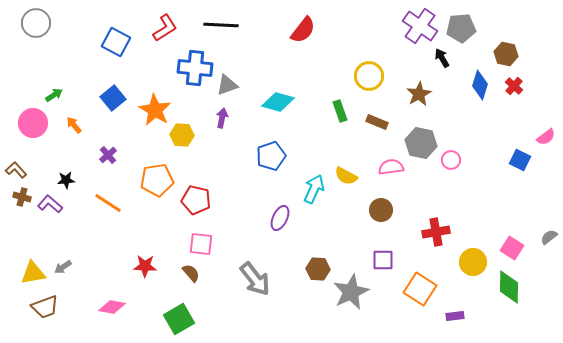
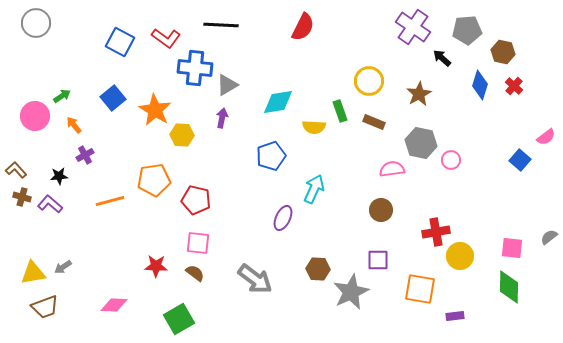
purple cross at (420, 26): moved 7 px left, 1 px down
red L-shape at (165, 28): moved 1 px right, 10 px down; rotated 68 degrees clockwise
gray pentagon at (461, 28): moved 6 px right, 2 px down
red semicircle at (303, 30): moved 3 px up; rotated 12 degrees counterclockwise
blue square at (116, 42): moved 4 px right
brown hexagon at (506, 54): moved 3 px left, 2 px up
black arrow at (442, 58): rotated 18 degrees counterclockwise
yellow circle at (369, 76): moved 5 px down
gray triangle at (227, 85): rotated 10 degrees counterclockwise
green arrow at (54, 95): moved 8 px right, 1 px down
cyan diamond at (278, 102): rotated 24 degrees counterclockwise
brown rectangle at (377, 122): moved 3 px left
pink circle at (33, 123): moved 2 px right, 7 px up
purple cross at (108, 155): moved 23 px left; rotated 12 degrees clockwise
blue square at (520, 160): rotated 15 degrees clockwise
pink semicircle at (391, 167): moved 1 px right, 2 px down
yellow semicircle at (346, 176): moved 32 px left, 49 px up; rotated 25 degrees counterclockwise
black star at (66, 180): moved 7 px left, 4 px up
orange pentagon at (157, 180): moved 3 px left
orange line at (108, 203): moved 2 px right, 2 px up; rotated 48 degrees counterclockwise
purple ellipse at (280, 218): moved 3 px right
pink square at (201, 244): moved 3 px left, 1 px up
pink square at (512, 248): rotated 25 degrees counterclockwise
purple square at (383, 260): moved 5 px left
yellow circle at (473, 262): moved 13 px left, 6 px up
red star at (145, 266): moved 11 px right
brown semicircle at (191, 273): moved 4 px right; rotated 12 degrees counterclockwise
gray arrow at (255, 279): rotated 15 degrees counterclockwise
orange square at (420, 289): rotated 24 degrees counterclockwise
pink diamond at (112, 307): moved 2 px right, 2 px up; rotated 8 degrees counterclockwise
